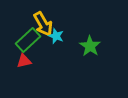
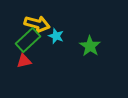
yellow arrow: moved 6 px left; rotated 45 degrees counterclockwise
